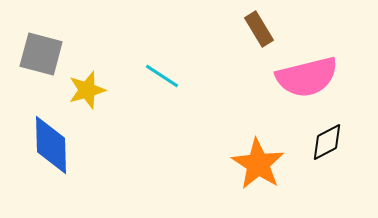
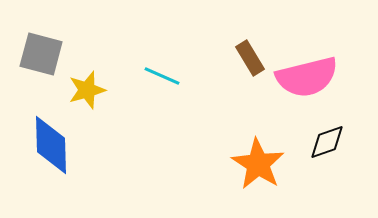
brown rectangle: moved 9 px left, 29 px down
cyan line: rotated 9 degrees counterclockwise
black diamond: rotated 9 degrees clockwise
